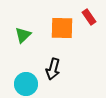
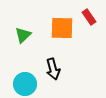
black arrow: rotated 30 degrees counterclockwise
cyan circle: moved 1 px left
